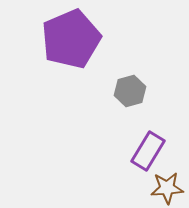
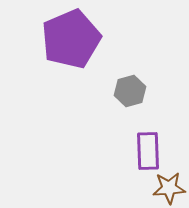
purple rectangle: rotated 33 degrees counterclockwise
brown star: moved 2 px right
